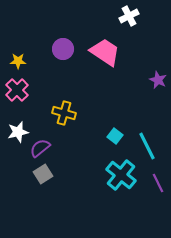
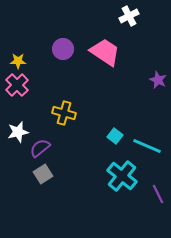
pink cross: moved 5 px up
cyan line: rotated 40 degrees counterclockwise
cyan cross: moved 1 px right, 1 px down
purple line: moved 11 px down
